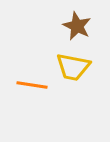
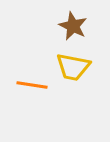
brown star: moved 4 px left
